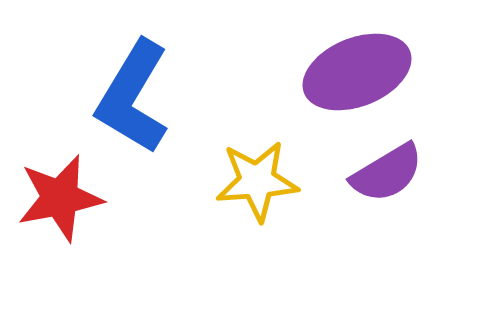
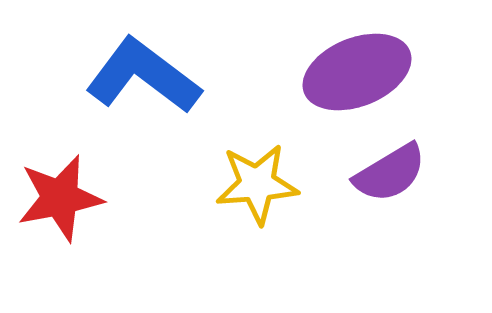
blue L-shape: moved 10 px right, 21 px up; rotated 96 degrees clockwise
purple semicircle: moved 3 px right
yellow star: moved 3 px down
